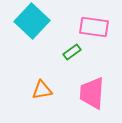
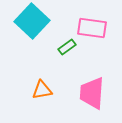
pink rectangle: moved 2 px left, 1 px down
green rectangle: moved 5 px left, 5 px up
